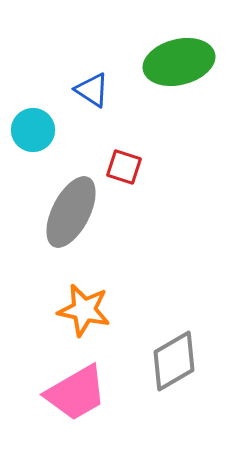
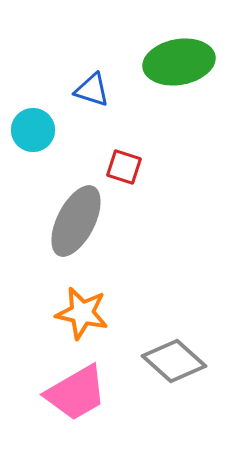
green ellipse: rotated 4 degrees clockwise
blue triangle: rotated 15 degrees counterclockwise
gray ellipse: moved 5 px right, 9 px down
orange star: moved 2 px left, 3 px down
gray diamond: rotated 72 degrees clockwise
